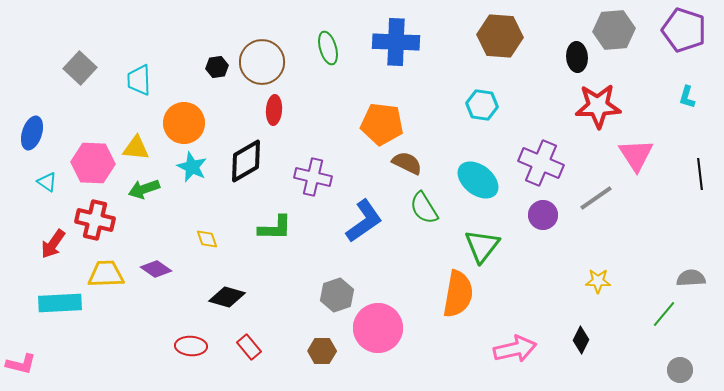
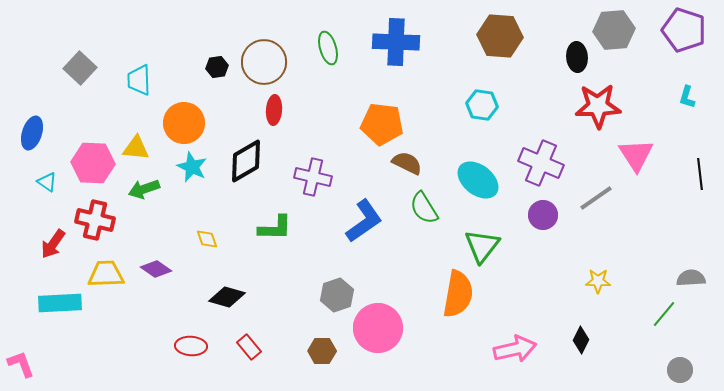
brown circle at (262, 62): moved 2 px right
pink L-shape at (21, 364): rotated 124 degrees counterclockwise
